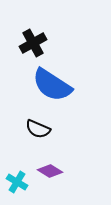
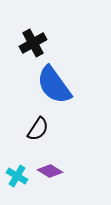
blue semicircle: moved 2 px right; rotated 21 degrees clockwise
black semicircle: rotated 80 degrees counterclockwise
cyan cross: moved 6 px up
